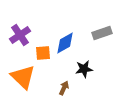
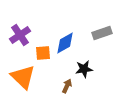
brown arrow: moved 3 px right, 2 px up
